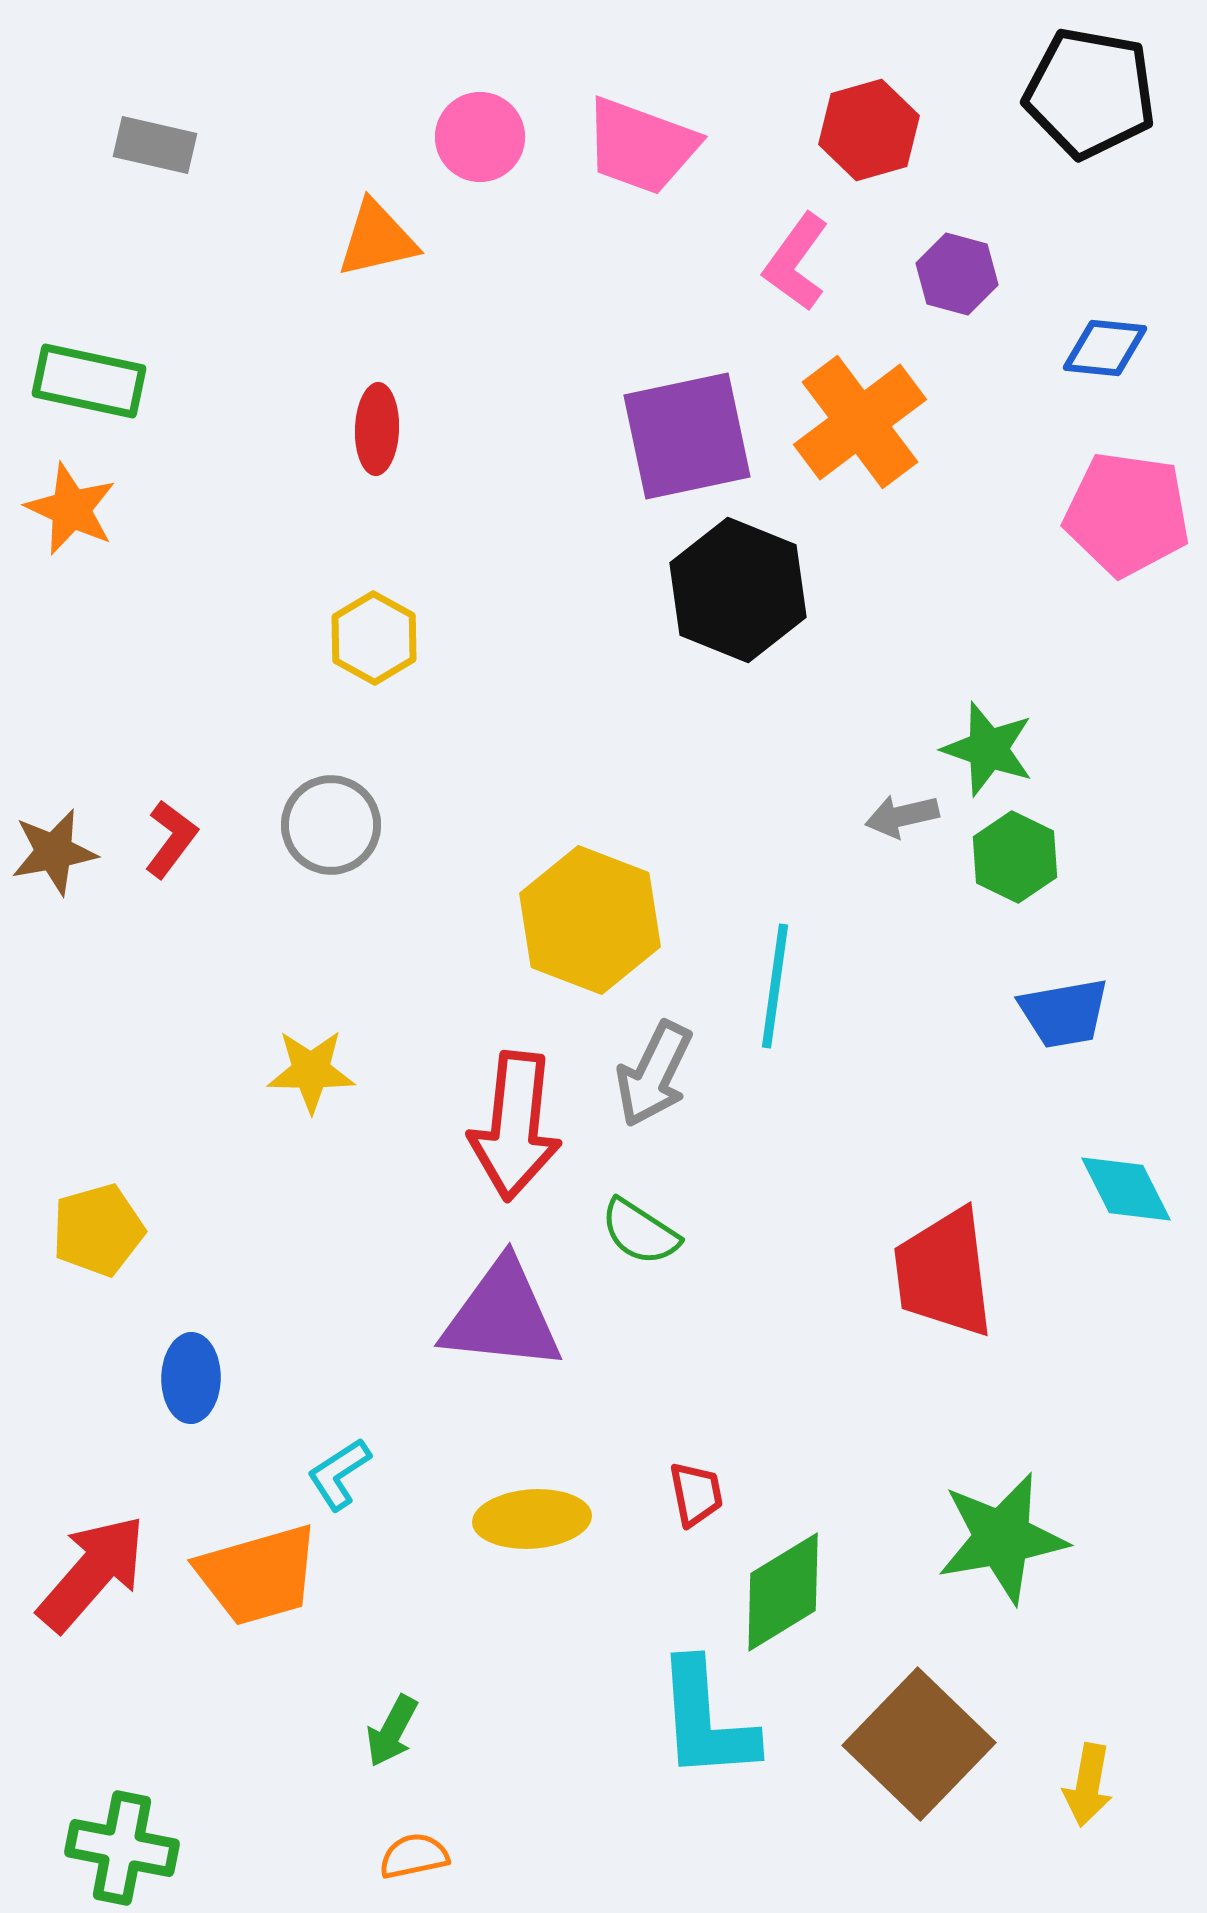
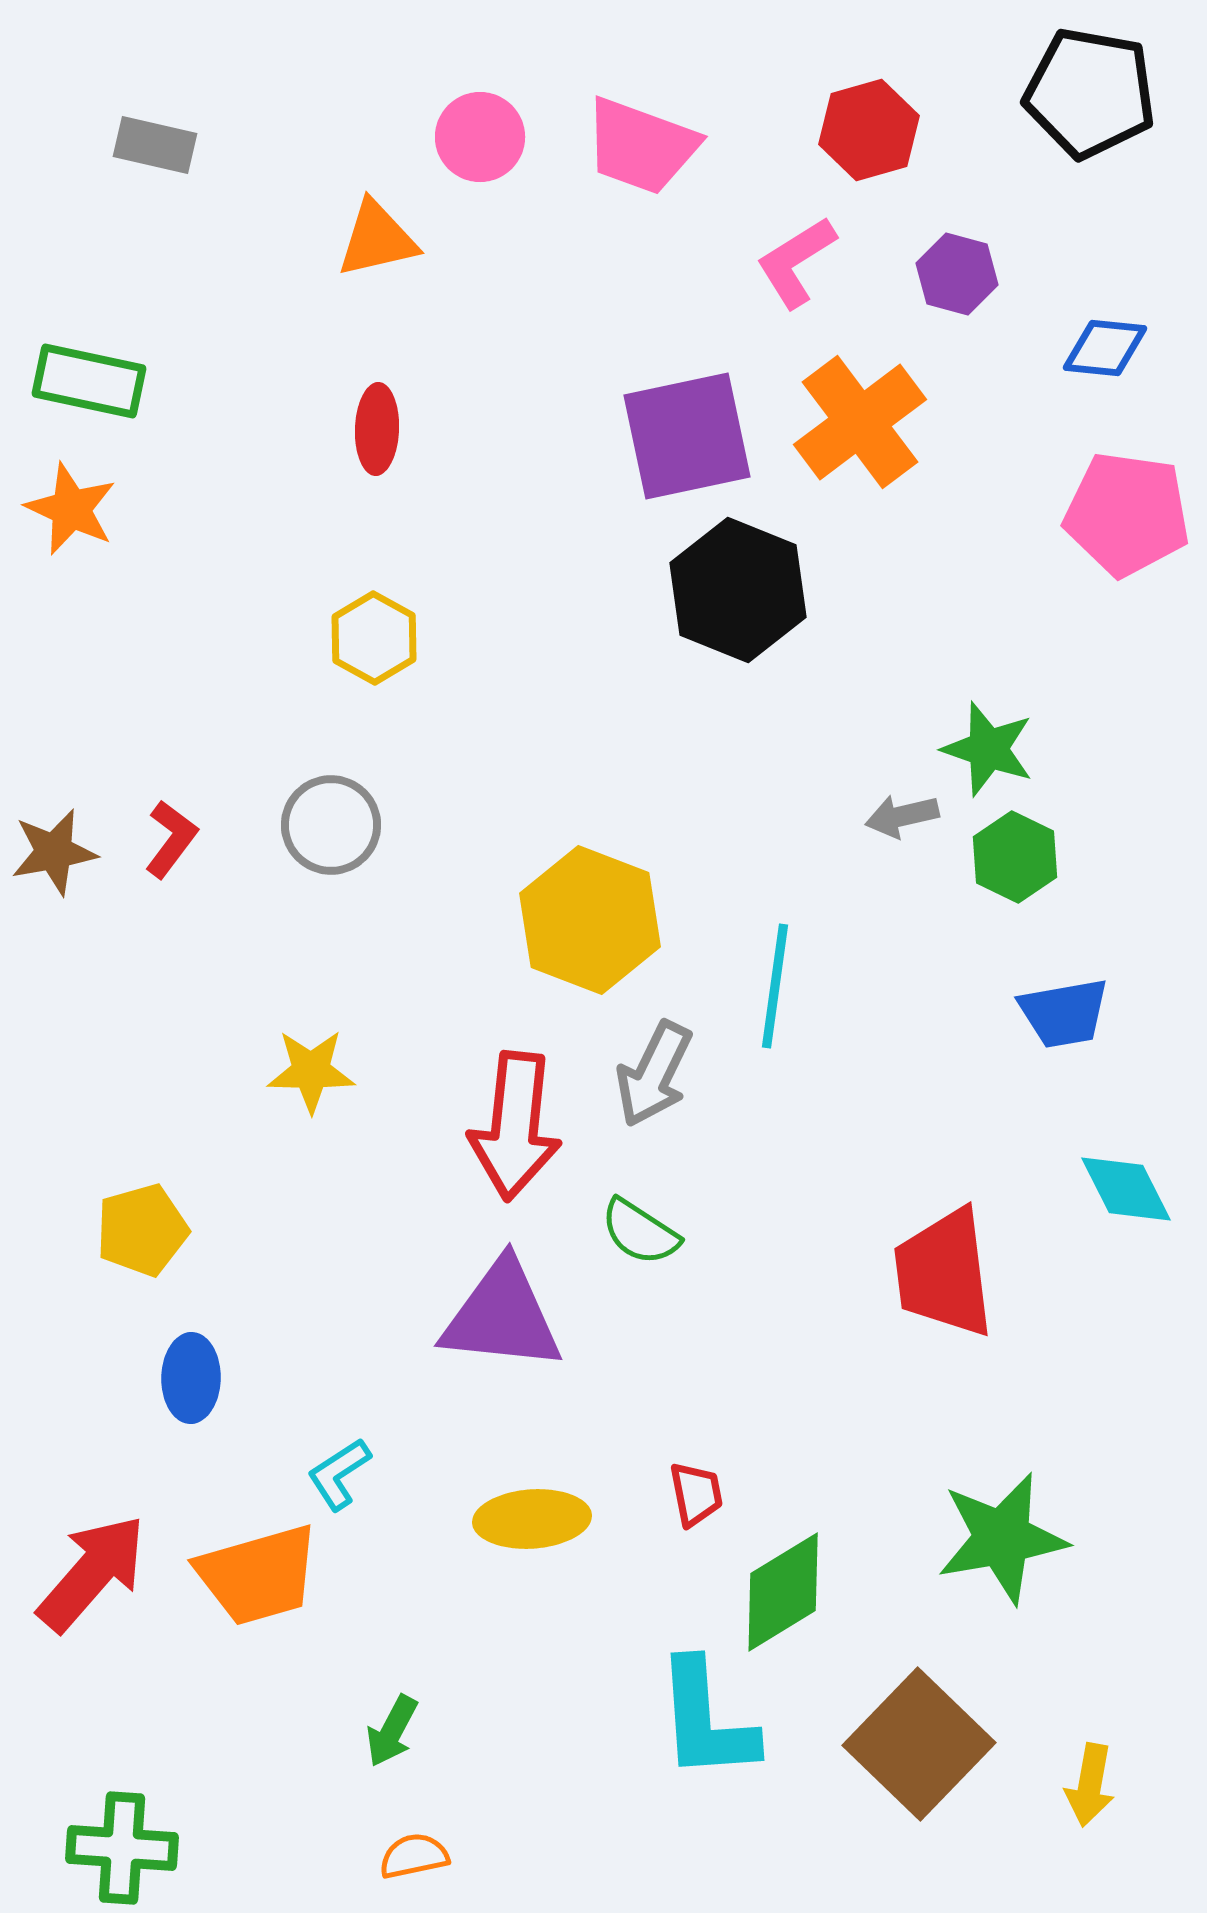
pink L-shape at (796, 262): rotated 22 degrees clockwise
yellow pentagon at (98, 1230): moved 44 px right
yellow arrow at (1088, 1785): moved 2 px right
green cross at (122, 1848): rotated 7 degrees counterclockwise
